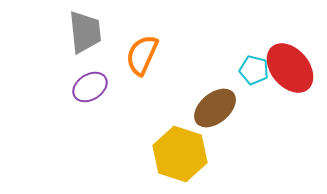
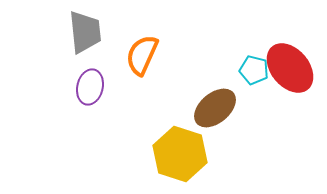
purple ellipse: rotated 44 degrees counterclockwise
